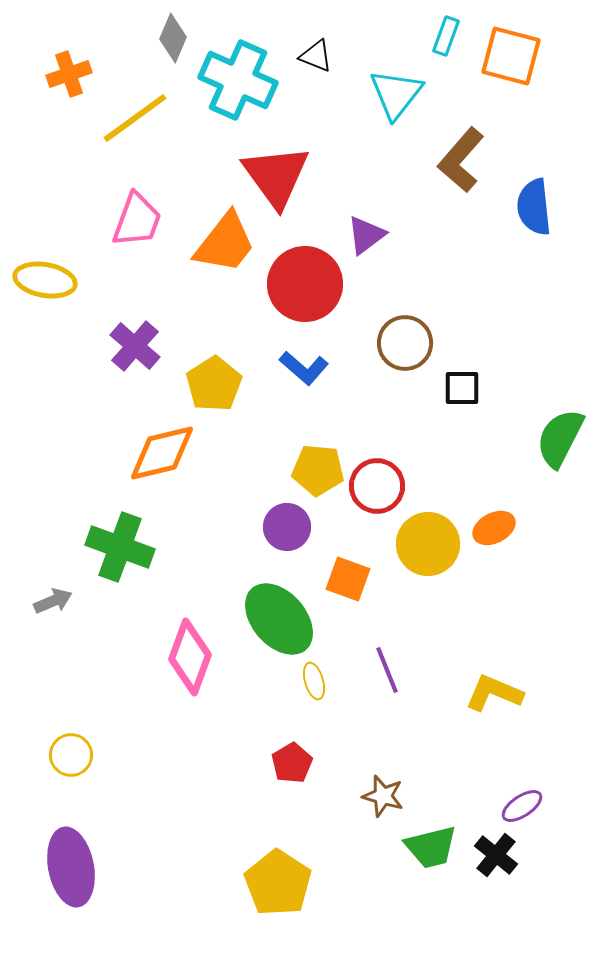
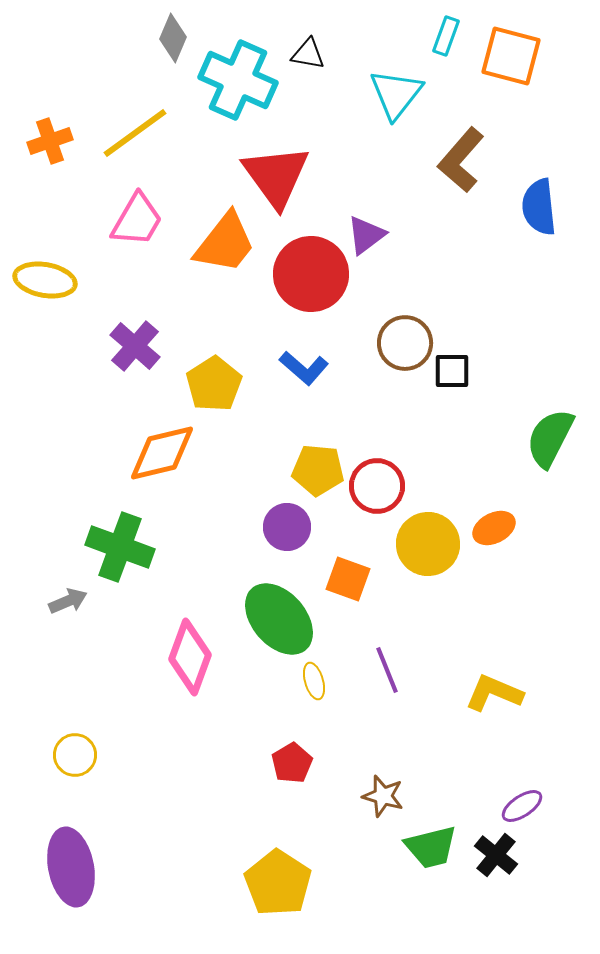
black triangle at (316, 56): moved 8 px left, 2 px up; rotated 12 degrees counterclockwise
orange cross at (69, 74): moved 19 px left, 67 px down
yellow line at (135, 118): moved 15 px down
blue semicircle at (534, 207): moved 5 px right
pink trapezoid at (137, 220): rotated 10 degrees clockwise
red circle at (305, 284): moved 6 px right, 10 px up
black square at (462, 388): moved 10 px left, 17 px up
green semicircle at (560, 438): moved 10 px left
gray arrow at (53, 601): moved 15 px right
yellow circle at (71, 755): moved 4 px right
